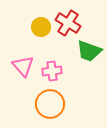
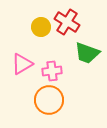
red cross: moved 1 px left, 1 px up
green trapezoid: moved 2 px left, 2 px down
pink triangle: moved 1 px left, 2 px up; rotated 40 degrees clockwise
orange circle: moved 1 px left, 4 px up
